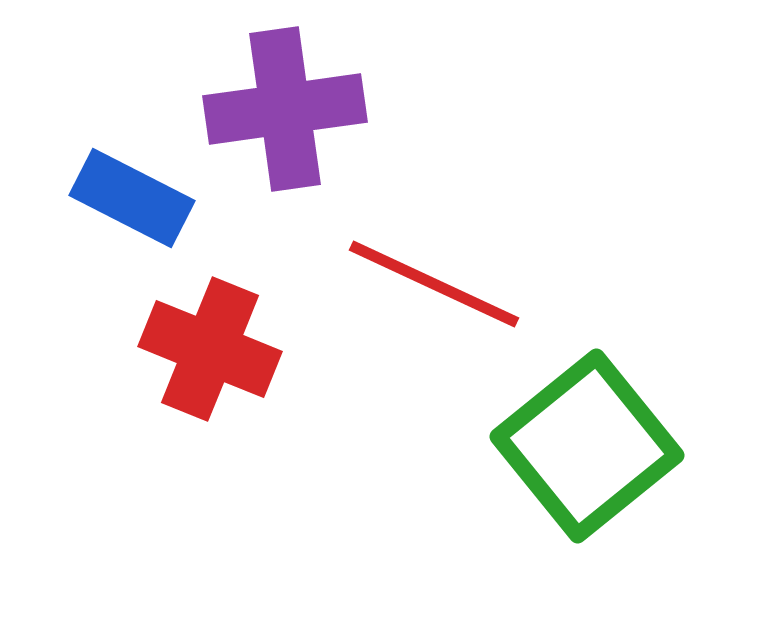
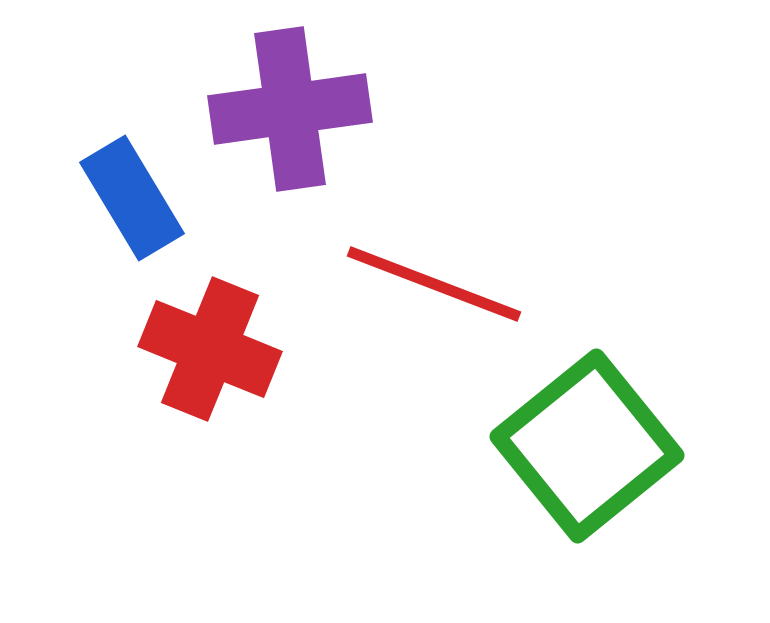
purple cross: moved 5 px right
blue rectangle: rotated 32 degrees clockwise
red line: rotated 4 degrees counterclockwise
